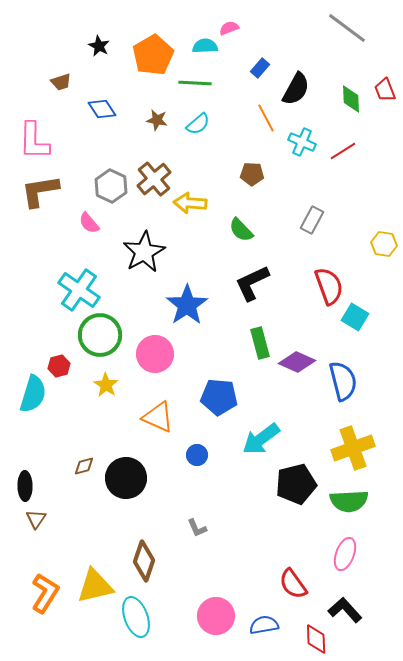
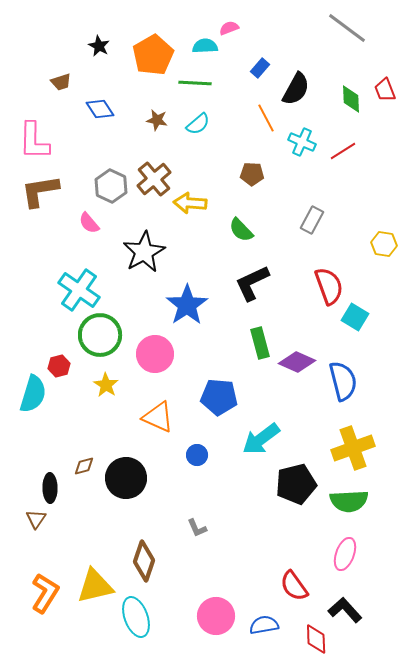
blue diamond at (102, 109): moved 2 px left
black ellipse at (25, 486): moved 25 px right, 2 px down
red semicircle at (293, 584): moved 1 px right, 2 px down
